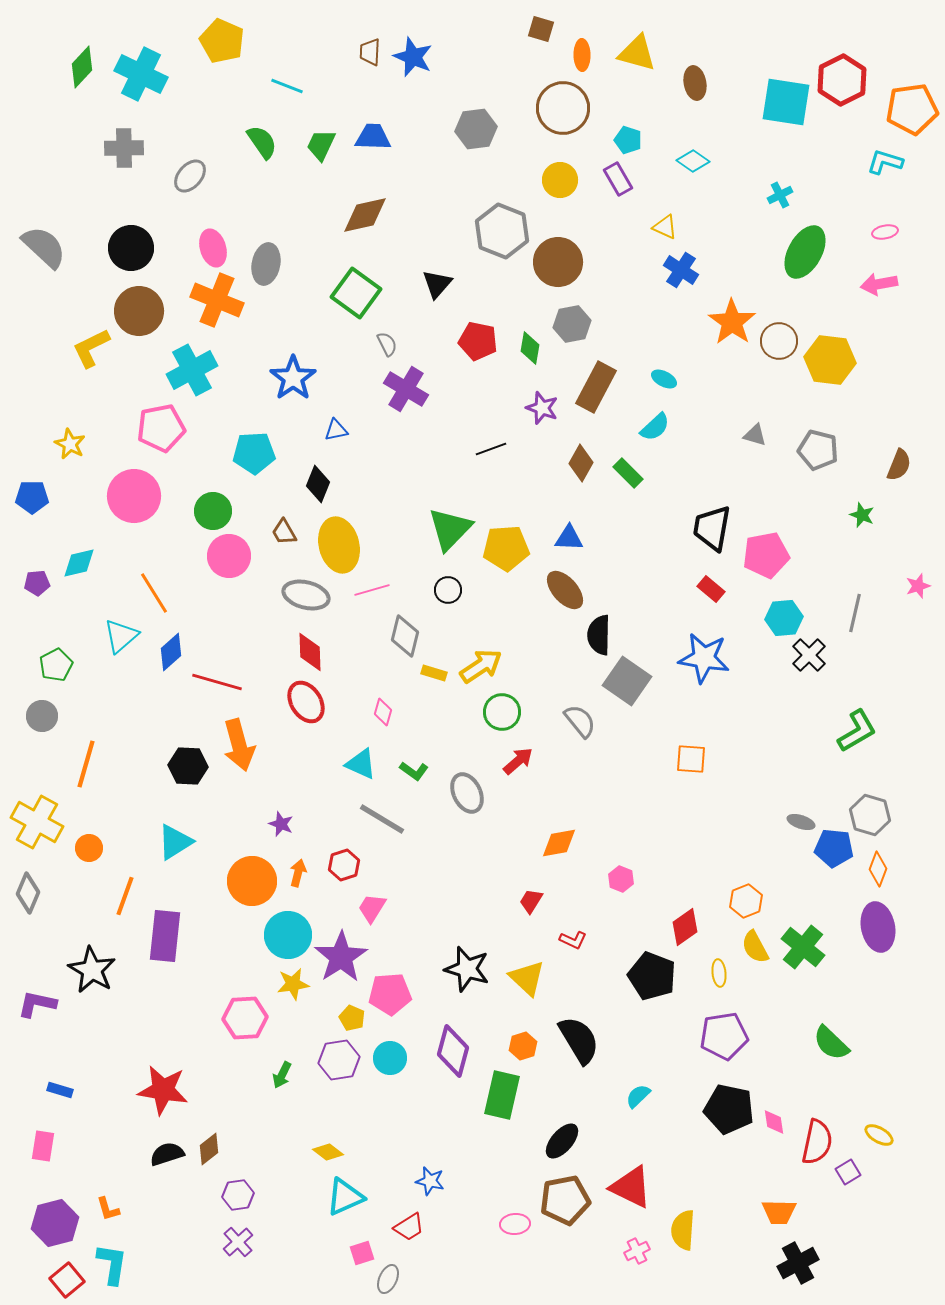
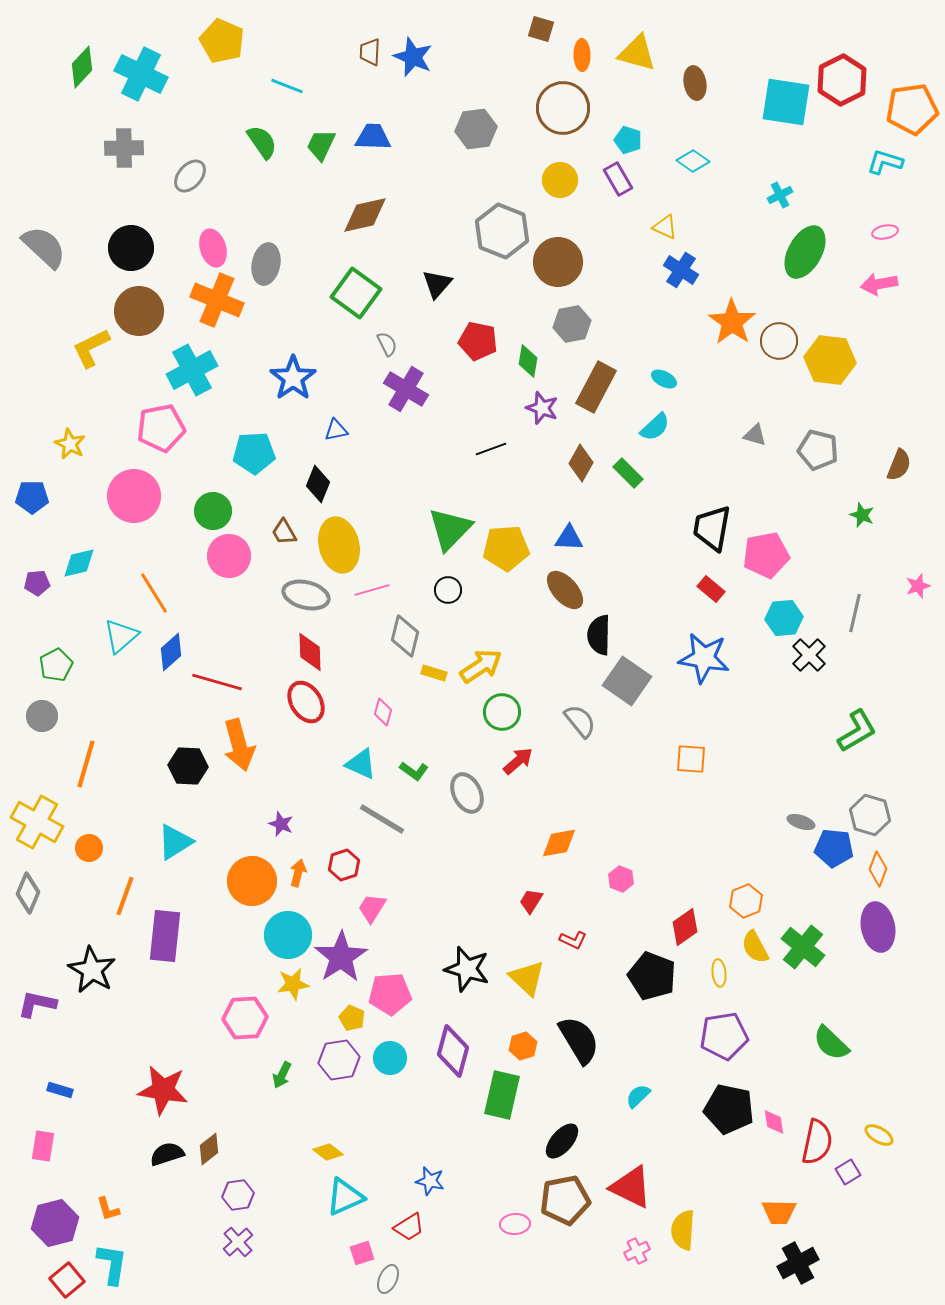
green diamond at (530, 348): moved 2 px left, 13 px down
